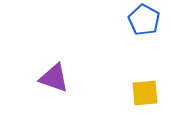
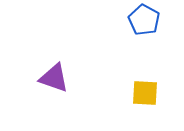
yellow square: rotated 8 degrees clockwise
